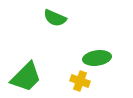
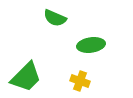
green ellipse: moved 6 px left, 13 px up
